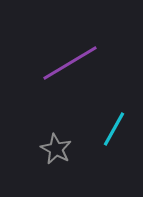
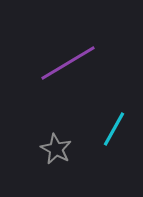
purple line: moved 2 px left
